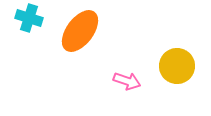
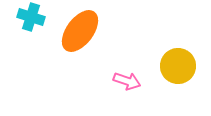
cyan cross: moved 2 px right, 1 px up
yellow circle: moved 1 px right
